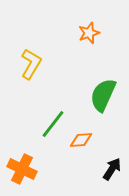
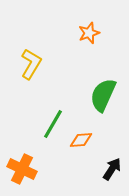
green line: rotated 8 degrees counterclockwise
